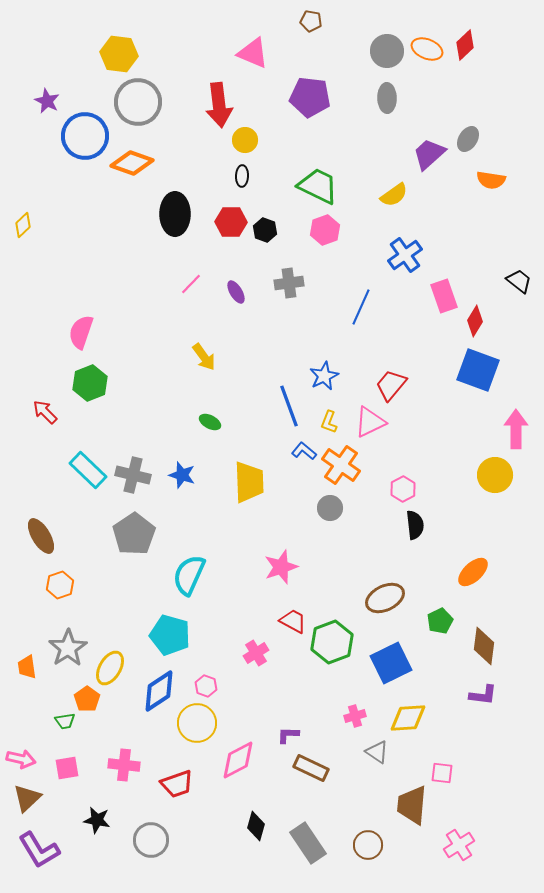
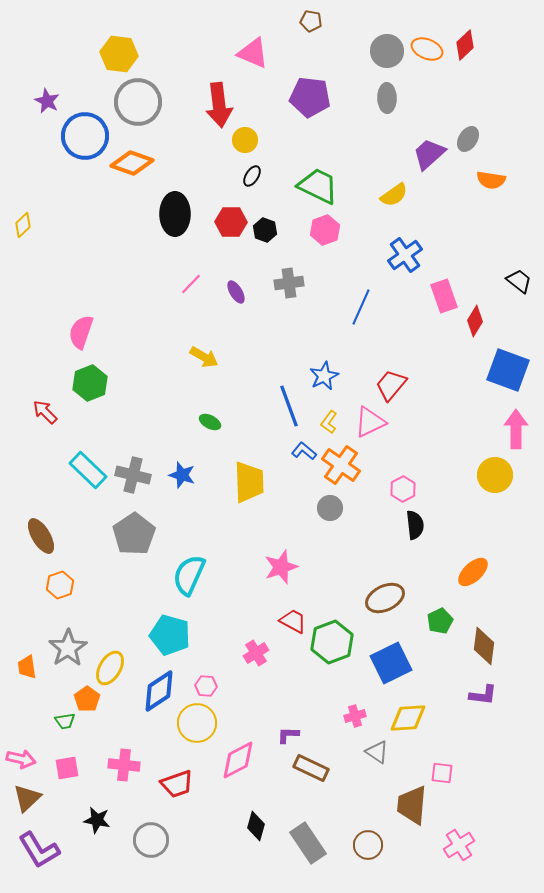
black ellipse at (242, 176): moved 10 px right; rotated 30 degrees clockwise
yellow arrow at (204, 357): rotated 24 degrees counterclockwise
blue square at (478, 370): moved 30 px right
yellow L-shape at (329, 422): rotated 15 degrees clockwise
pink hexagon at (206, 686): rotated 15 degrees counterclockwise
